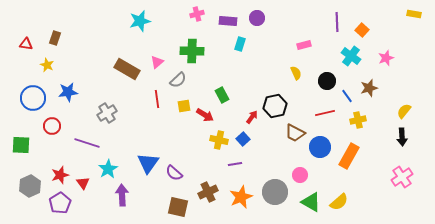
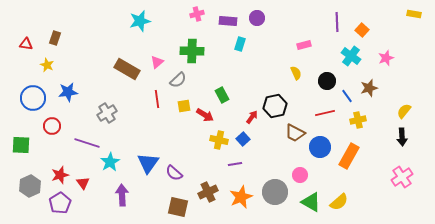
cyan star at (108, 169): moved 2 px right, 7 px up
